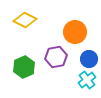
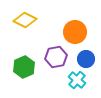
blue circle: moved 3 px left
cyan cross: moved 10 px left; rotated 12 degrees counterclockwise
